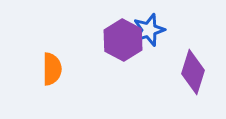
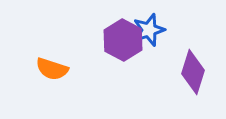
orange semicircle: rotated 108 degrees clockwise
